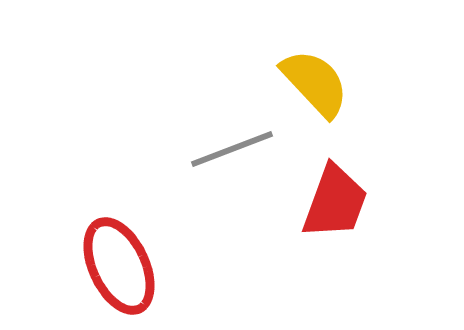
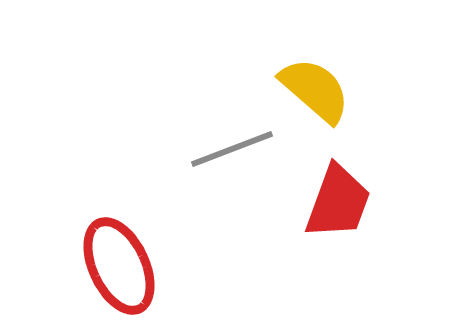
yellow semicircle: moved 7 px down; rotated 6 degrees counterclockwise
red trapezoid: moved 3 px right
